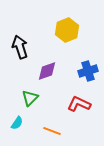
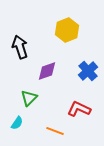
blue cross: rotated 24 degrees counterclockwise
green triangle: moved 1 px left
red L-shape: moved 5 px down
orange line: moved 3 px right
